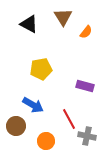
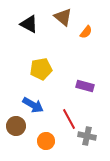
brown triangle: rotated 18 degrees counterclockwise
